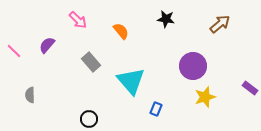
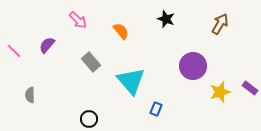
black star: rotated 12 degrees clockwise
brown arrow: rotated 20 degrees counterclockwise
yellow star: moved 15 px right, 5 px up
